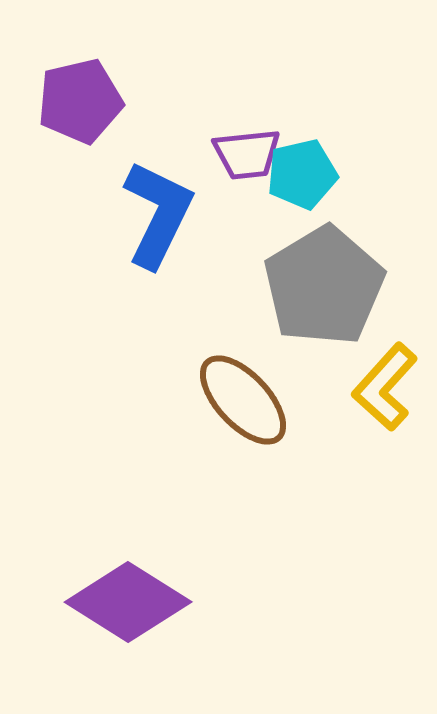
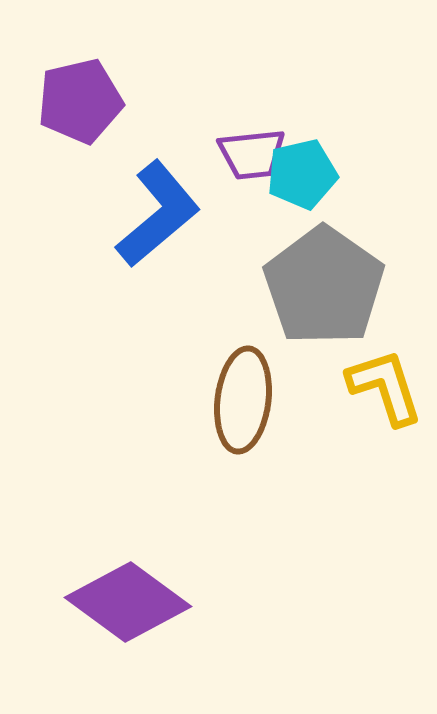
purple trapezoid: moved 5 px right
blue L-shape: rotated 24 degrees clockwise
gray pentagon: rotated 6 degrees counterclockwise
yellow L-shape: rotated 120 degrees clockwise
brown ellipse: rotated 50 degrees clockwise
purple diamond: rotated 4 degrees clockwise
